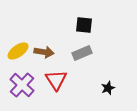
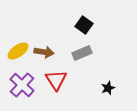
black square: rotated 30 degrees clockwise
